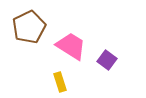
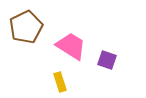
brown pentagon: moved 3 px left
purple square: rotated 18 degrees counterclockwise
